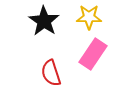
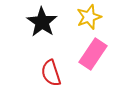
yellow star: rotated 20 degrees counterclockwise
black star: moved 2 px left, 1 px down
